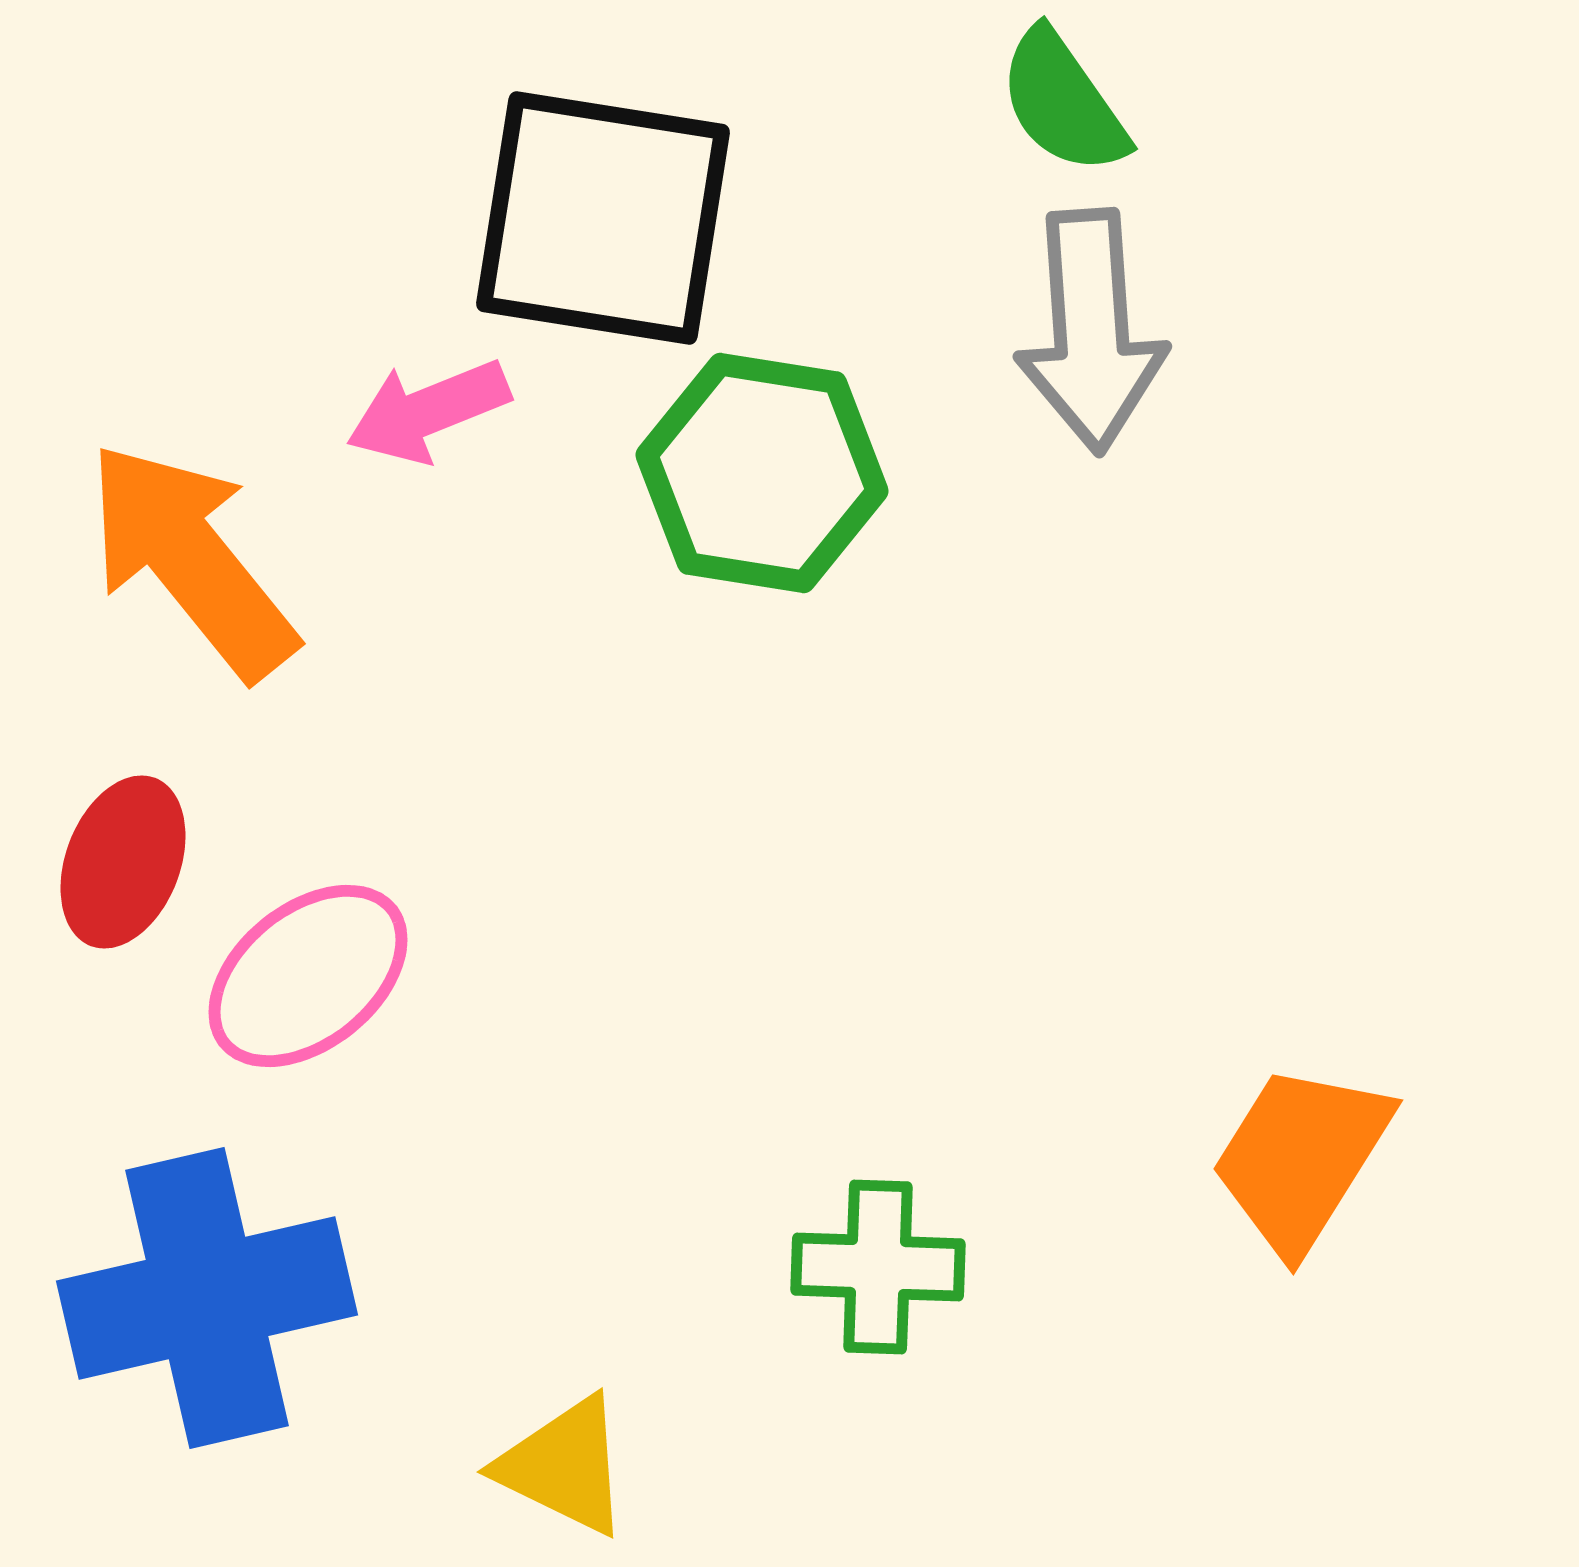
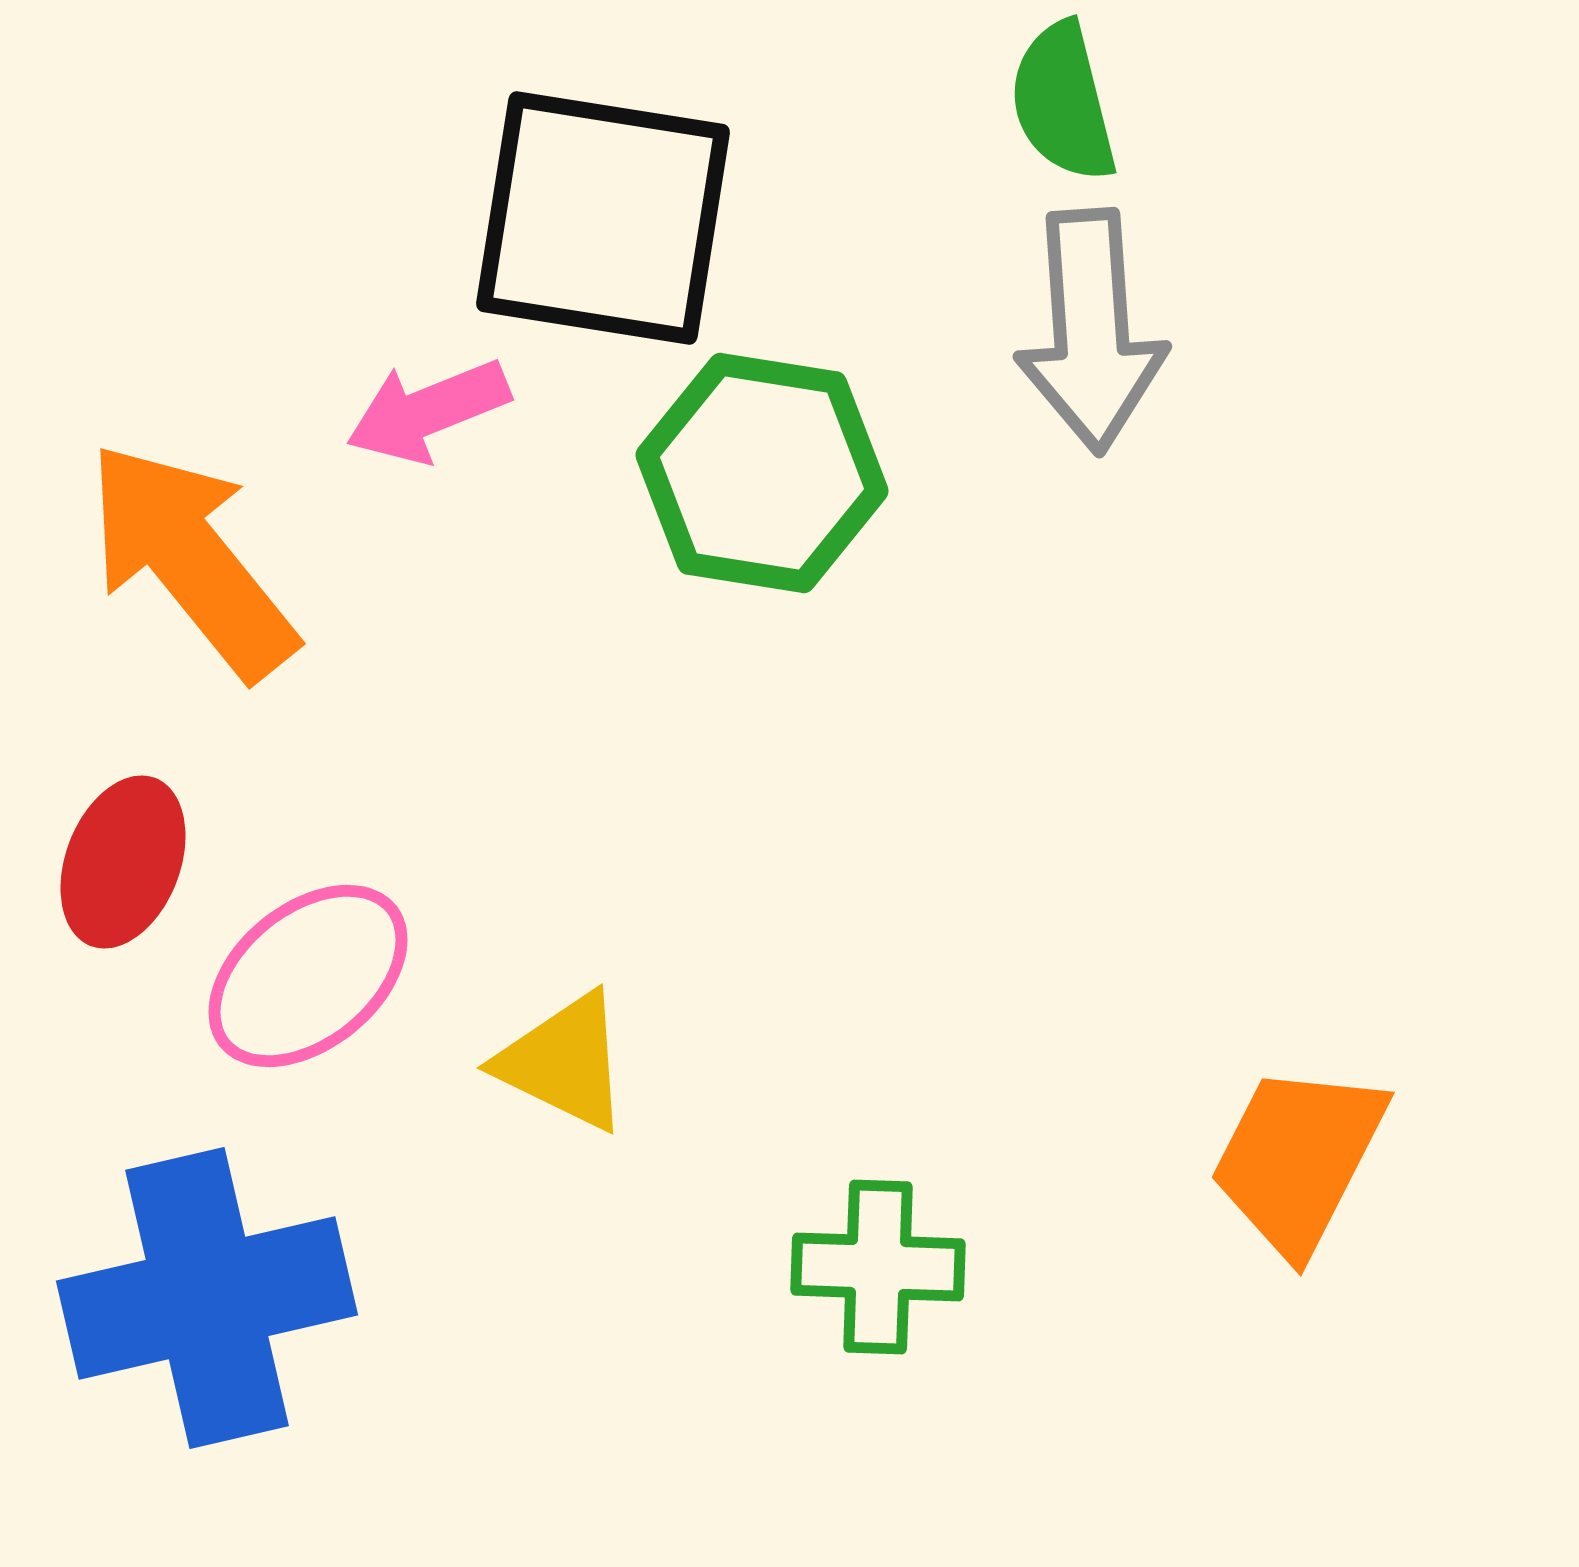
green semicircle: rotated 21 degrees clockwise
orange trapezoid: moved 3 px left, 1 px down; rotated 5 degrees counterclockwise
yellow triangle: moved 404 px up
